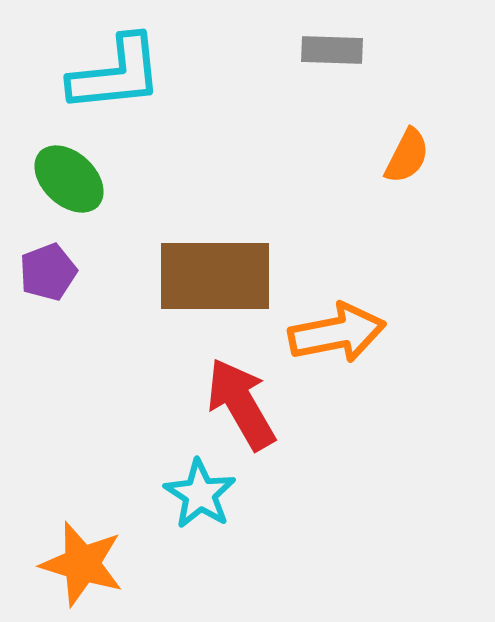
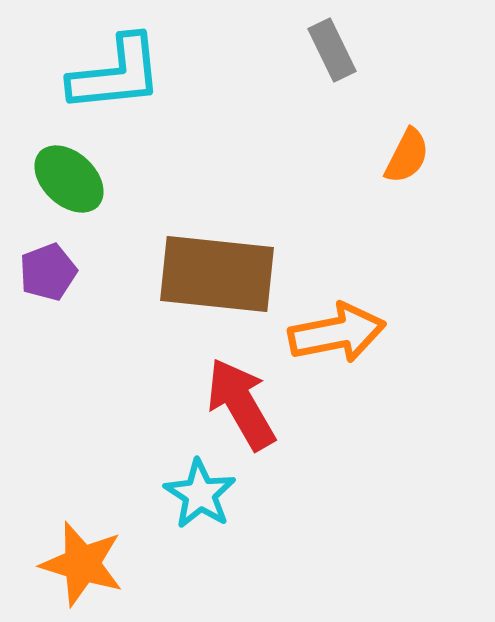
gray rectangle: rotated 62 degrees clockwise
brown rectangle: moved 2 px right, 2 px up; rotated 6 degrees clockwise
